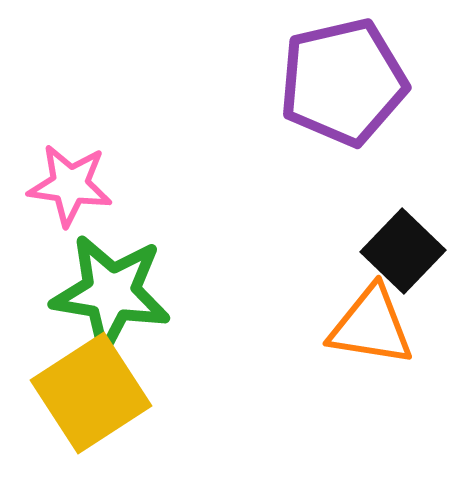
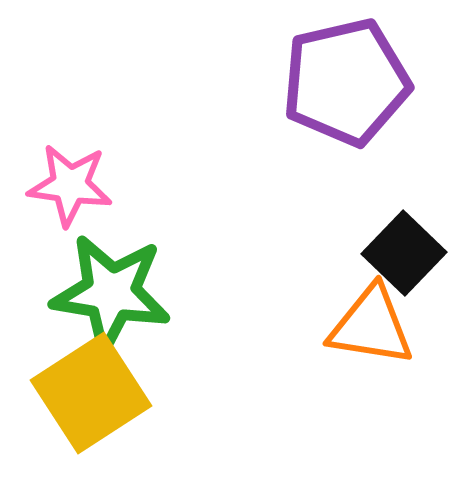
purple pentagon: moved 3 px right
black square: moved 1 px right, 2 px down
